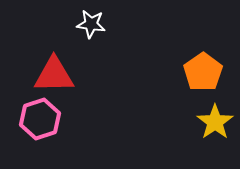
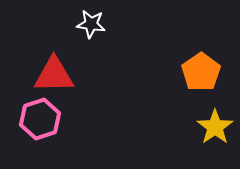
orange pentagon: moved 2 px left
yellow star: moved 5 px down
